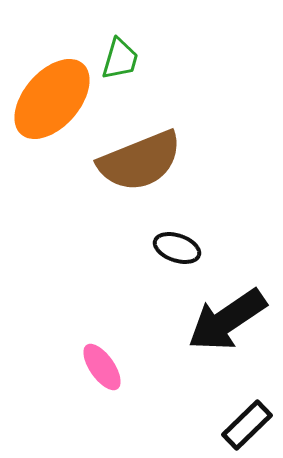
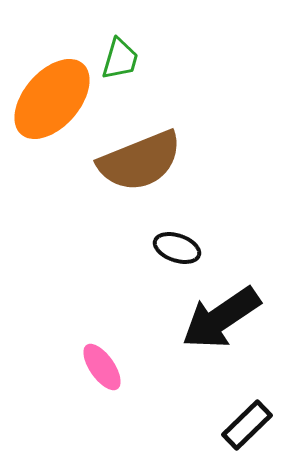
black arrow: moved 6 px left, 2 px up
